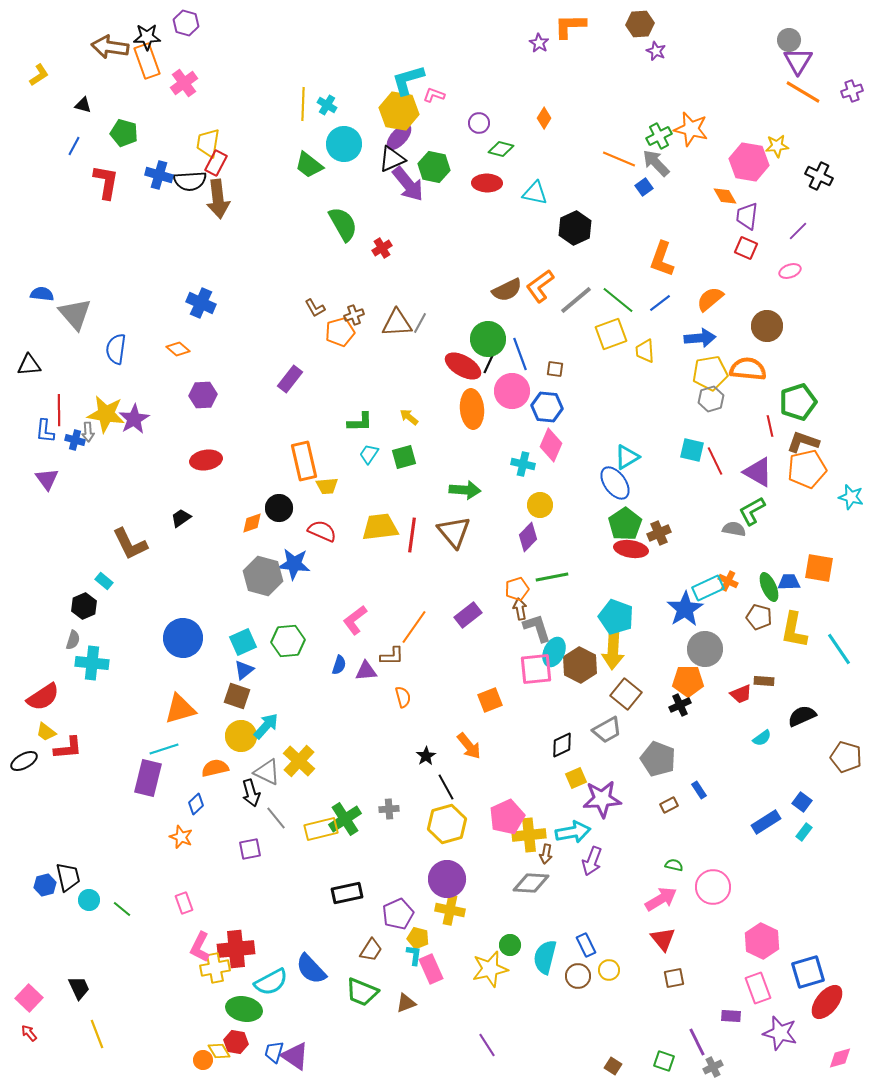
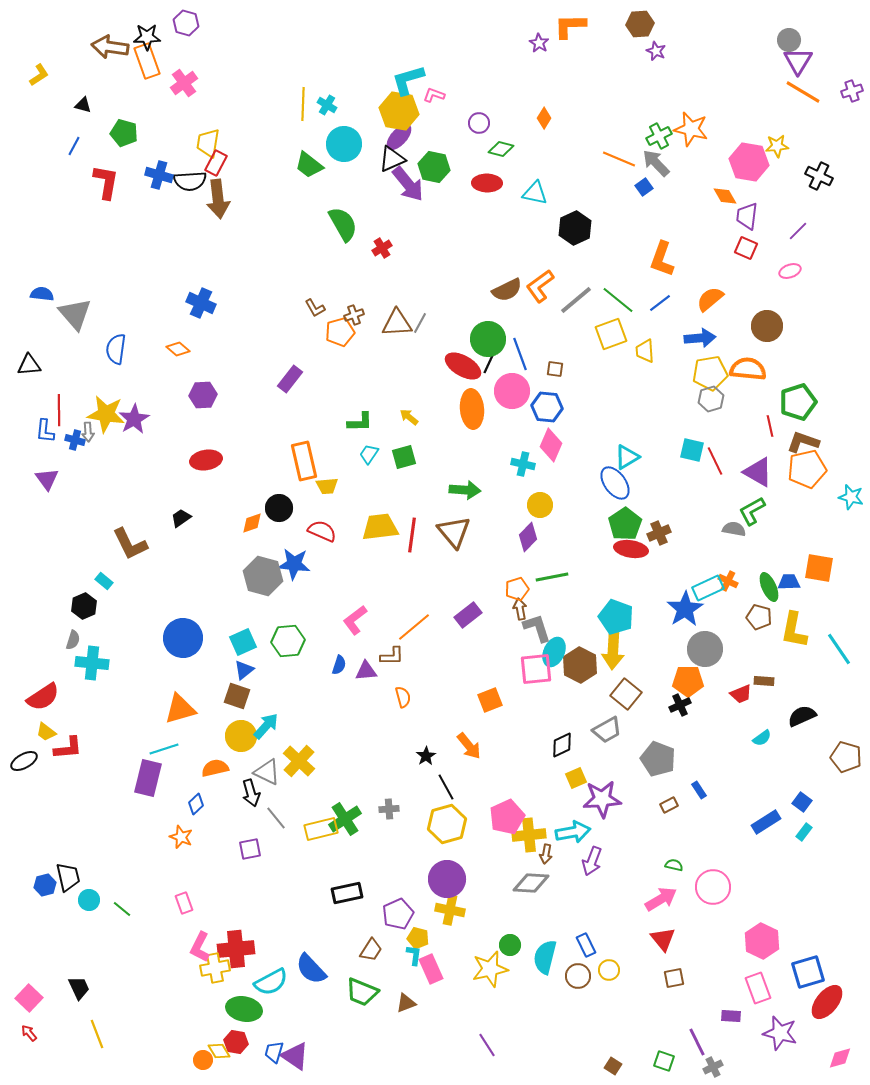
orange line at (414, 627): rotated 15 degrees clockwise
